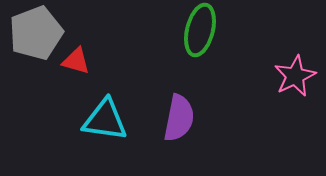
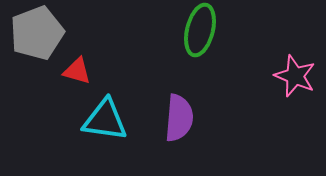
gray pentagon: moved 1 px right
red triangle: moved 1 px right, 10 px down
pink star: rotated 24 degrees counterclockwise
purple semicircle: rotated 6 degrees counterclockwise
